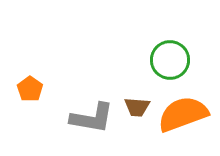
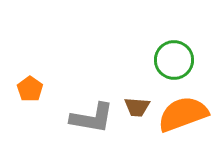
green circle: moved 4 px right
